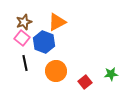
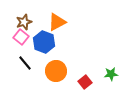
pink square: moved 1 px left, 1 px up
black line: rotated 28 degrees counterclockwise
